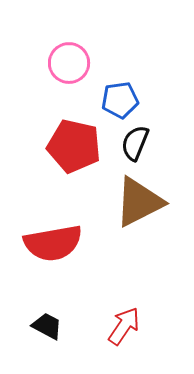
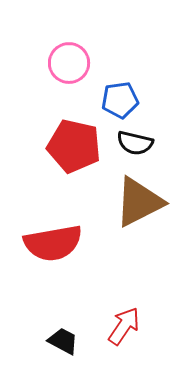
black semicircle: rotated 99 degrees counterclockwise
black trapezoid: moved 16 px right, 15 px down
